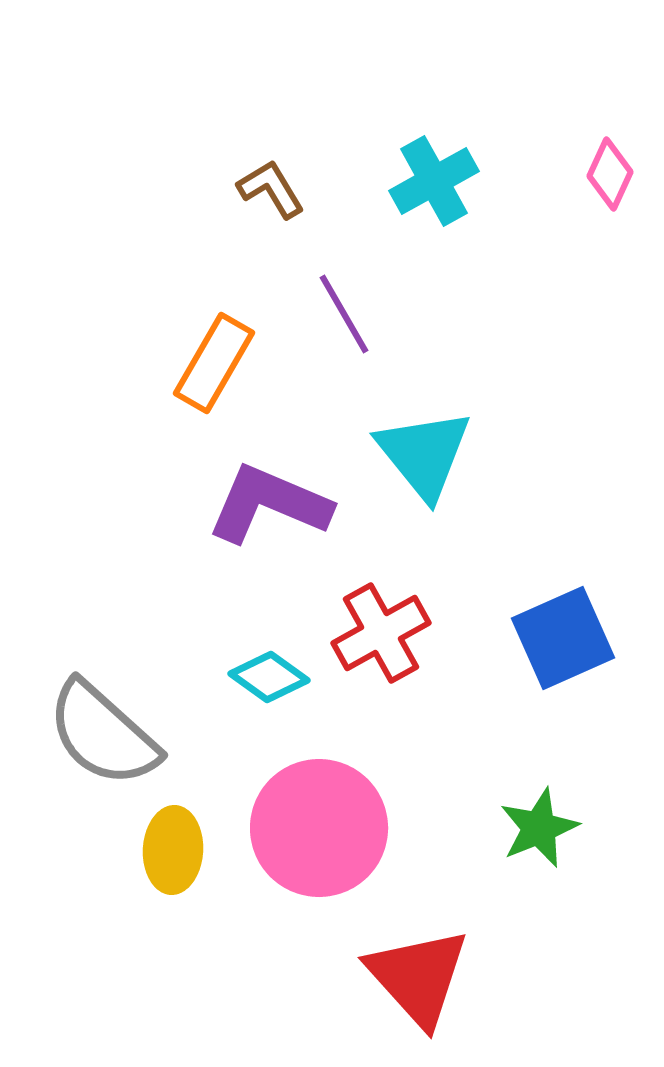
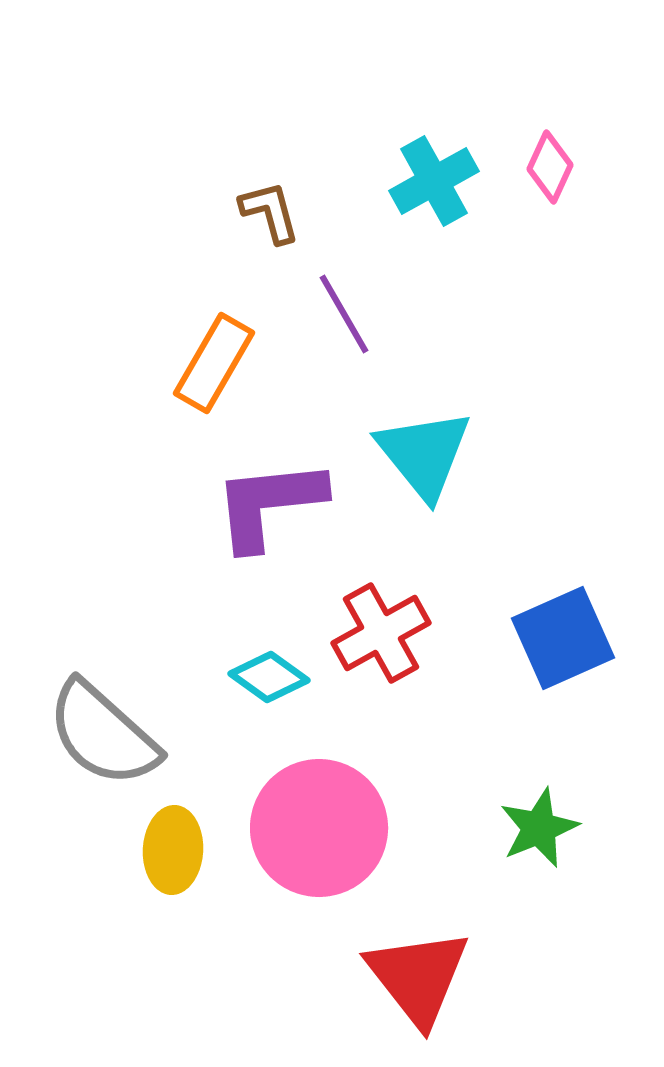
pink diamond: moved 60 px left, 7 px up
brown L-shape: moved 1 px left, 23 px down; rotated 16 degrees clockwise
purple L-shape: rotated 29 degrees counterclockwise
red triangle: rotated 4 degrees clockwise
